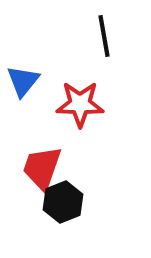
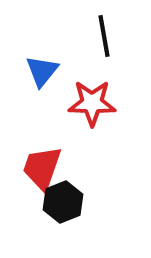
blue triangle: moved 19 px right, 10 px up
red star: moved 12 px right, 1 px up
